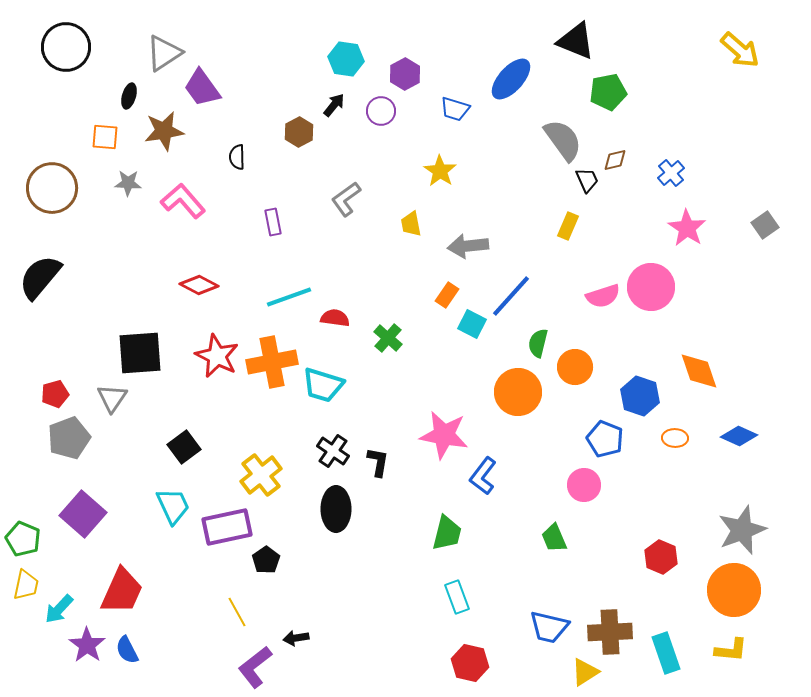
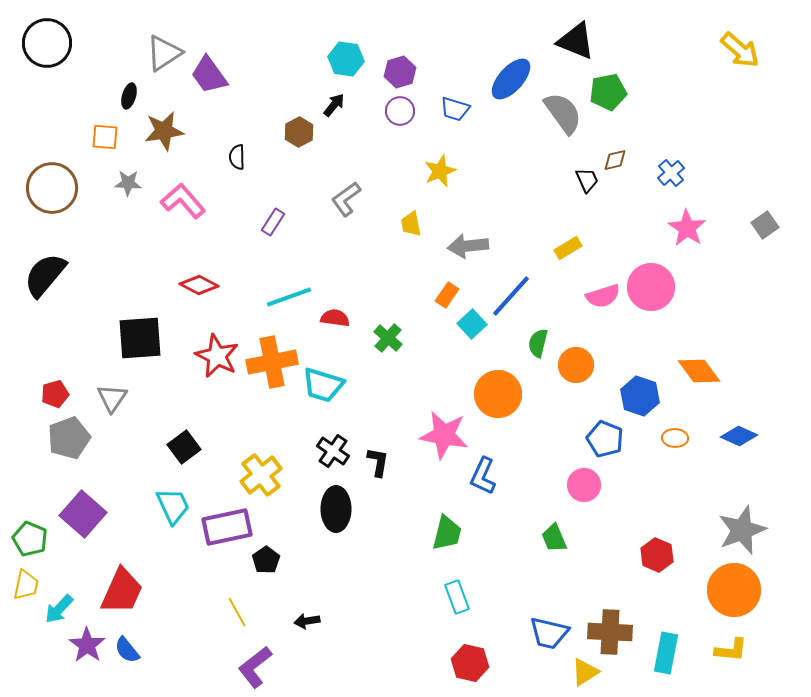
black circle at (66, 47): moved 19 px left, 4 px up
purple hexagon at (405, 74): moved 5 px left, 2 px up; rotated 12 degrees clockwise
purple trapezoid at (202, 88): moved 7 px right, 13 px up
purple circle at (381, 111): moved 19 px right
gray semicircle at (563, 140): moved 27 px up
yellow star at (440, 171): rotated 16 degrees clockwise
purple rectangle at (273, 222): rotated 44 degrees clockwise
yellow rectangle at (568, 226): moved 22 px down; rotated 36 degrees clockwise
black semicircle at (40, 277): moved 5 px right, 2 px up
cyan square at (472, 324): rotated 20 degrees clockwise
black square at (140, 353): moved 15 px up
orange circle at (575, 367): moved 1 px right, 2 px up
orange diamond at (699, 371): rotated 18 degrees counterclockwise
orange circle at (518, 392): moved 20 px left, 2 px down
blue L-shape at (483, 476): rotated 12 degrees counterclockwise
green pentagon at (23, 539): moved 7 px right
red hexagon at (661, 557): moved 4 px left, 2 px up
blue trapezoid at (549, 627): moved 6 px down
brown cross at (610, 632): rotated 6 degrees clockwise
black arrow at (296, 638): moved 11 px right, 17 px up
blue semicircle at (127, 650): rotated 12 degrees counterclockwise
cyan rectangle at (666, 653): rotated 30 degrees clockwise
